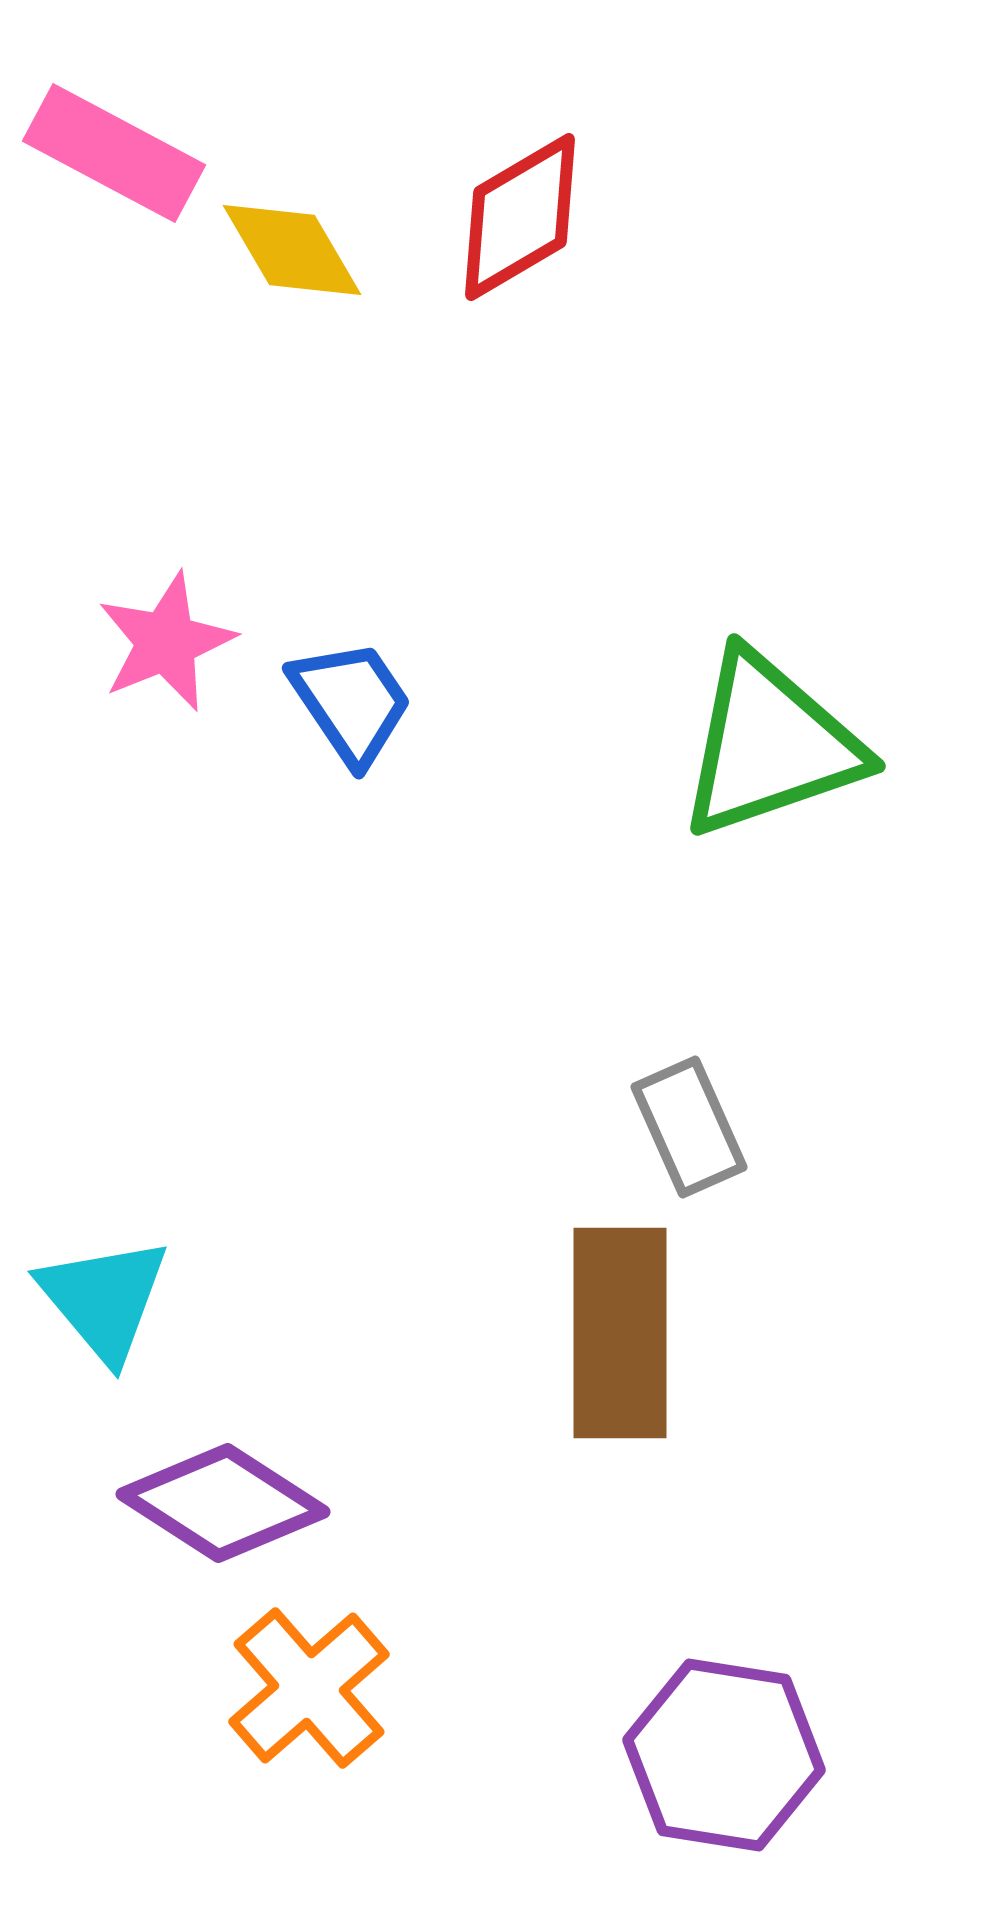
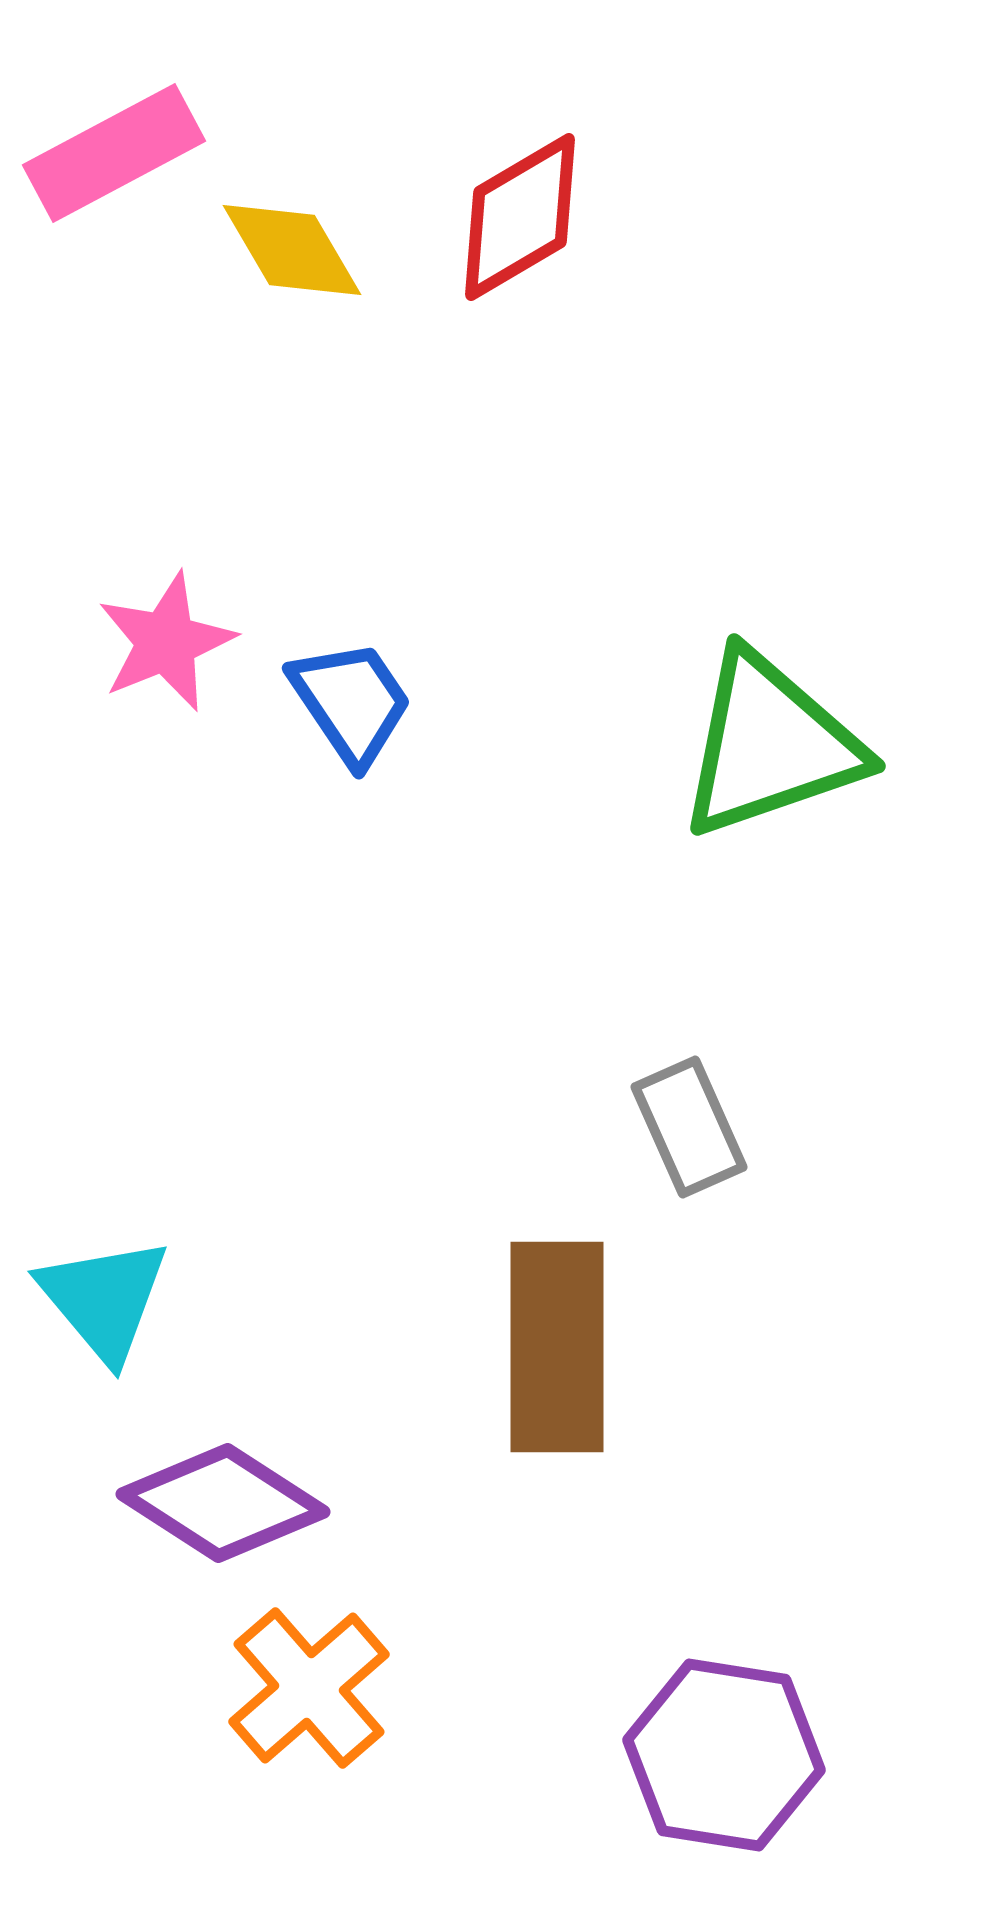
pink rectangle: rotated 56 degrees counterclockwise
brown rectangle: moved 63 px left, 14 px down
